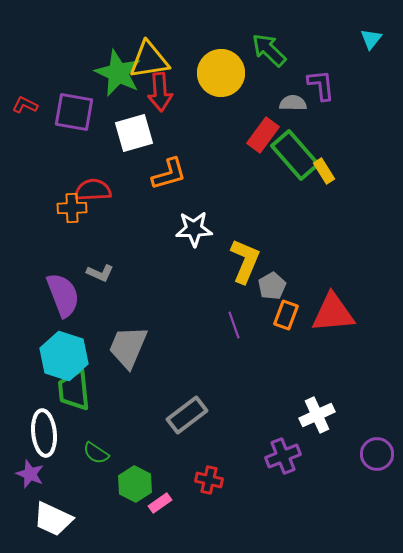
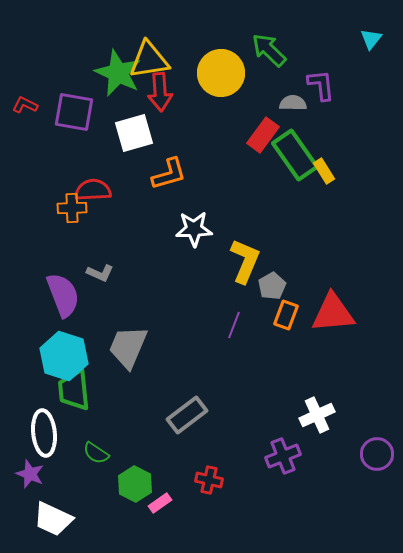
green rectangle: rotated 6 degrees clockwise
purple line: rotated 40 degrees clockwise
